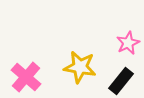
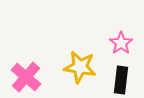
pink star: moved 7 px left; rotated 10 degrees counterclockwise
black rectangle: moved 1 px up; rotated 32 degrees counterclockwise
